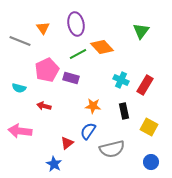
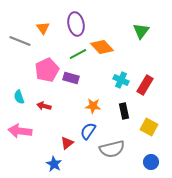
cyan semicircle: moved 9 px down; rotated 56 degrees clockwise
